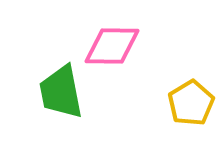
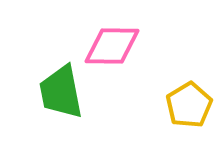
yellow pentagon: moved 2 px left, 2 px down
